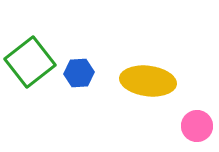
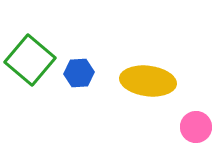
green square: moved 2 px up; rotated 12 degrees counterclockwise
pink circle: moved 1 px left, 1 px down
